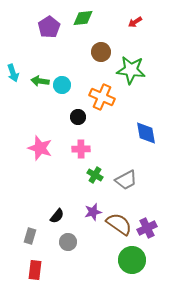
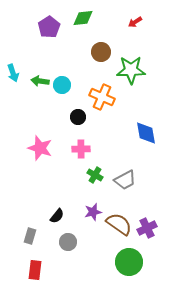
green star: rotated 8 degrees counterclockwise
gray trapezoid: moved 1 px left
green circle: moved 3 px left, 2 px down
